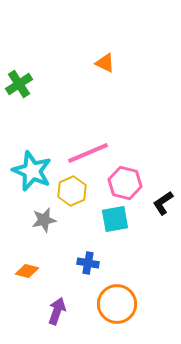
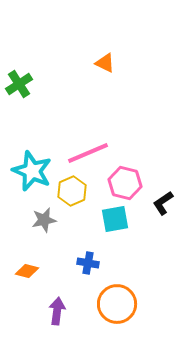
purple arrow: rotated 12 degrees counterclockwise
